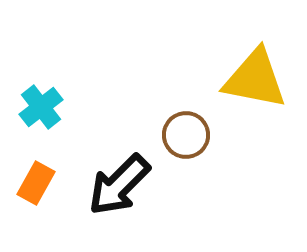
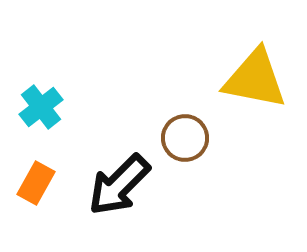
brown circle: moved 1 px left, 3 px down
